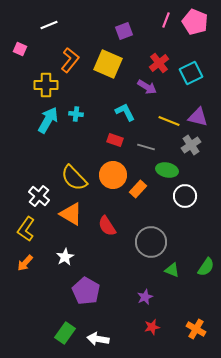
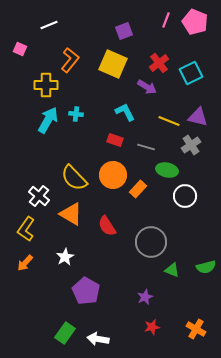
yellow square: moved 5 px right
green semicircle: rotated 42 degrees clockwise
